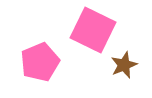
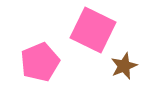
brown star: moved 1 px down
